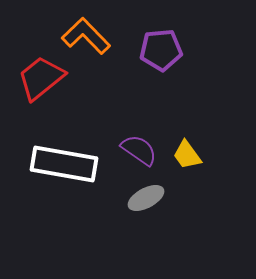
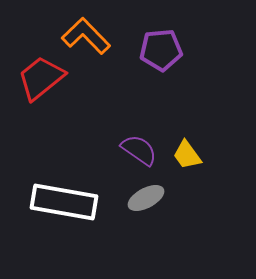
white rectangle: moved 38 px down
